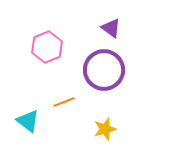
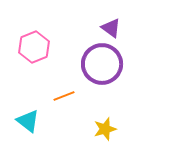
pink hexagon: moved 13 px left
purple circle: moved 2 px left, 6 px up
orange line: moved 6 px up
